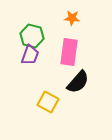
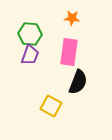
green hexagon: moved 2 px left, 2 px up; rotated 10 degrees counterclockwise
black semicircle: rotated 20 degrees counterclockwise
yellow square: moved 3 px right, 4 px down
